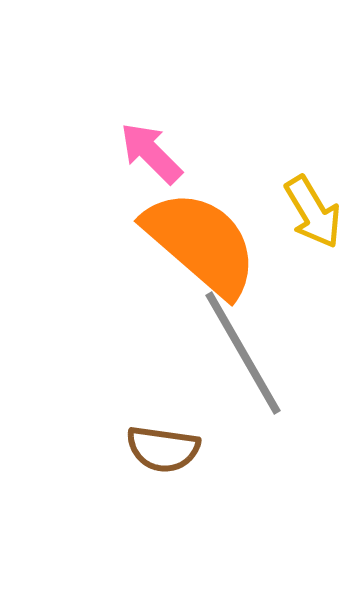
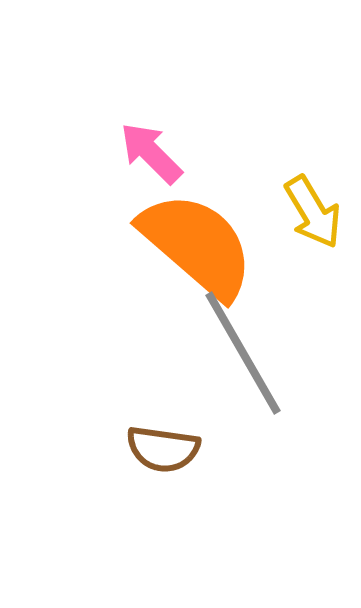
orange semicircle: moved 4 px left, 2 px down
